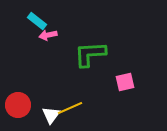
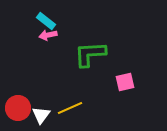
cyan rectangle: moved 9 px right
red circle: moved 3 px down
white triangle: moved 10 px left
